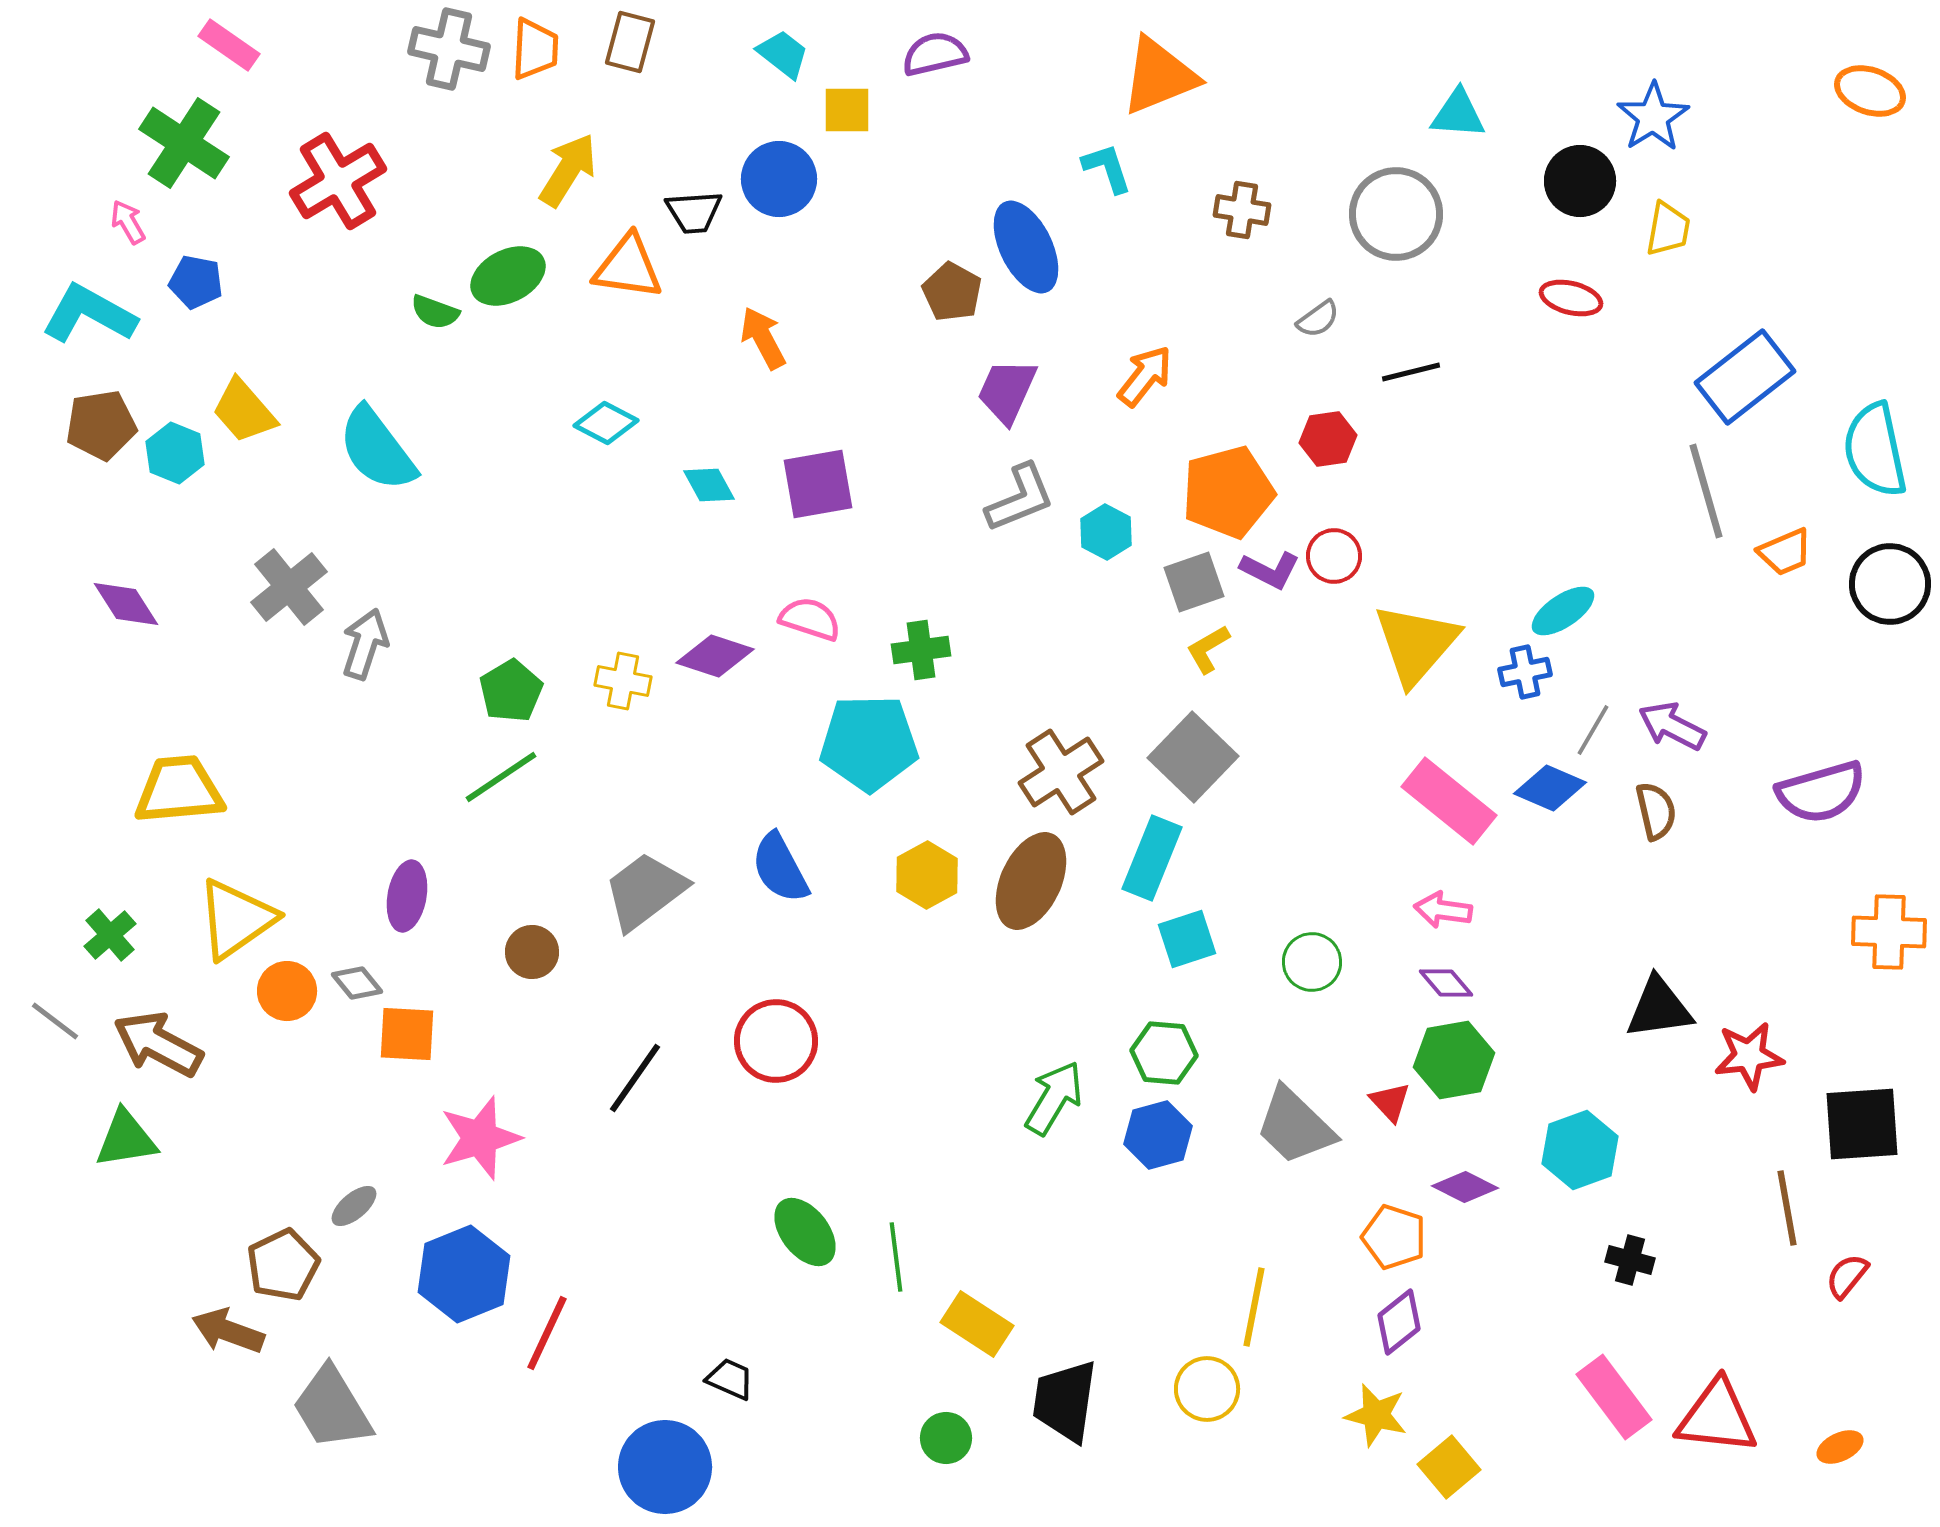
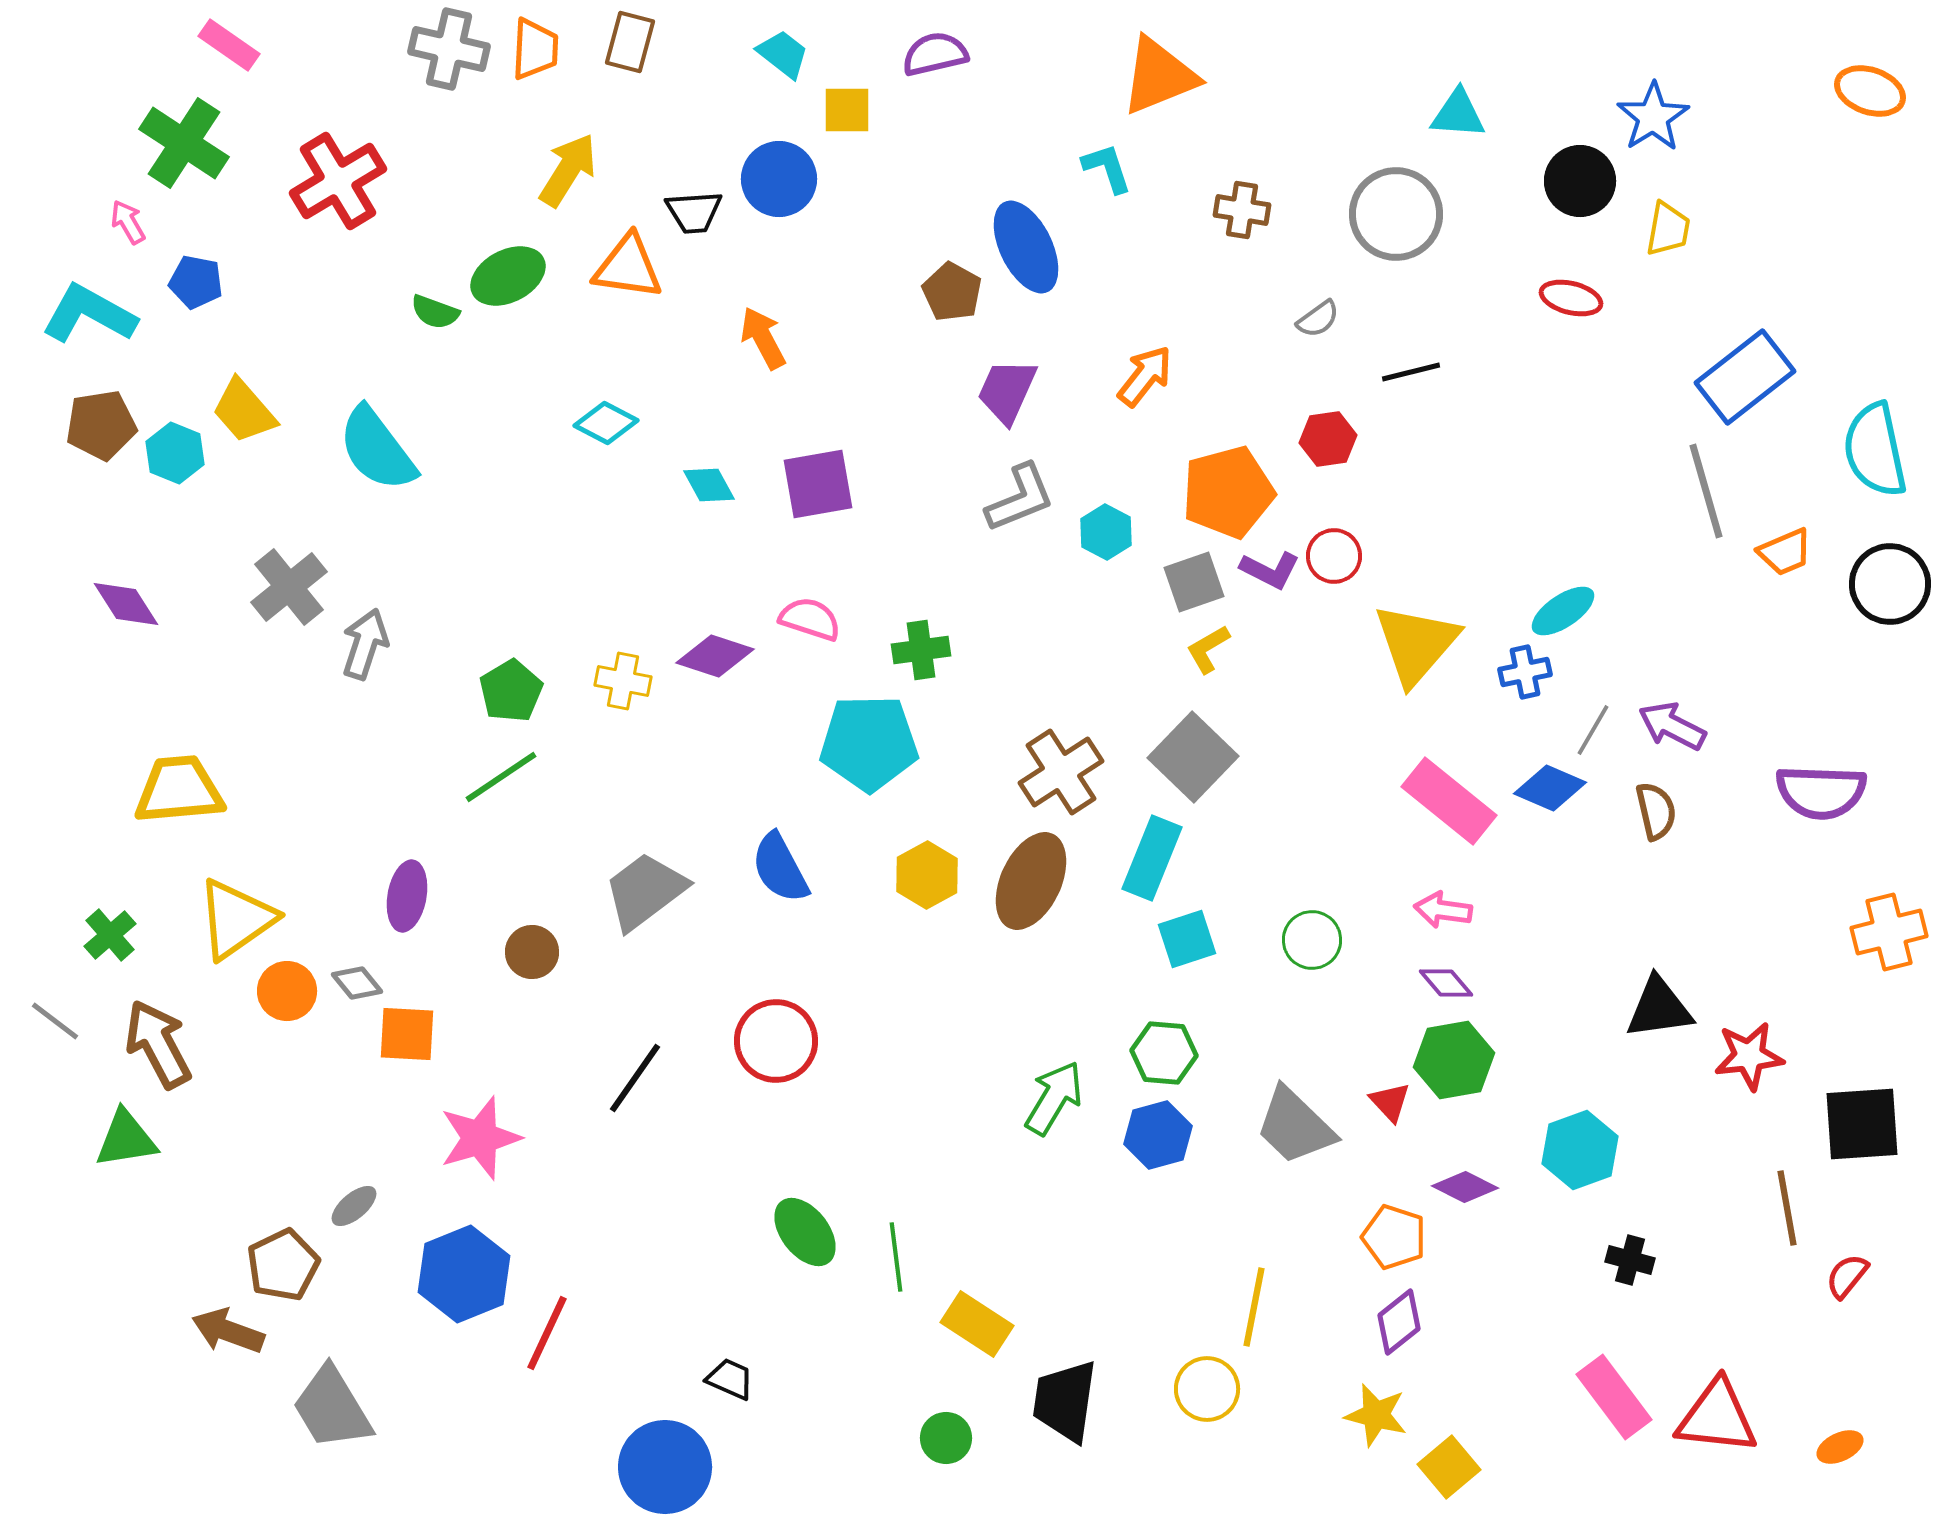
purple semicircle at (1821, 792): rotated 18 degrees clockwise
orange cross at (1889, 932): rotated 16 degrees counterclockwise
green circle at (1312, 962): moved 22 px up
brown arrow at (158, 1044): rotated 34 degrees clockwise
